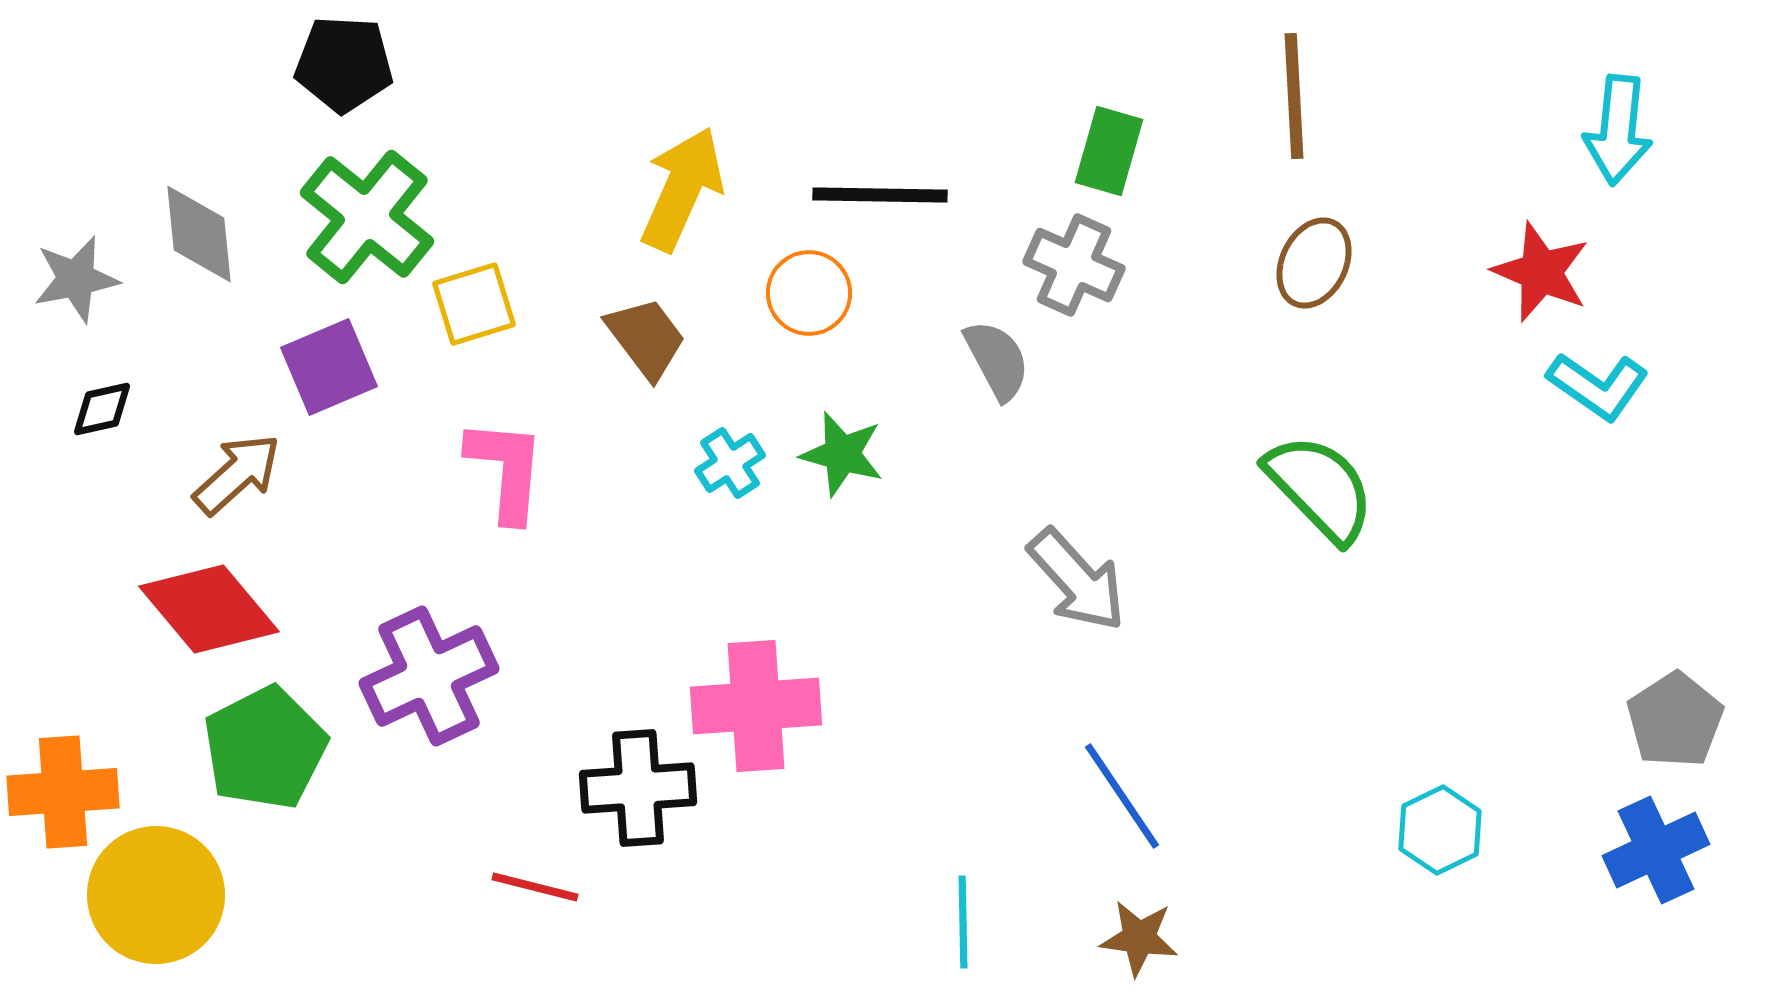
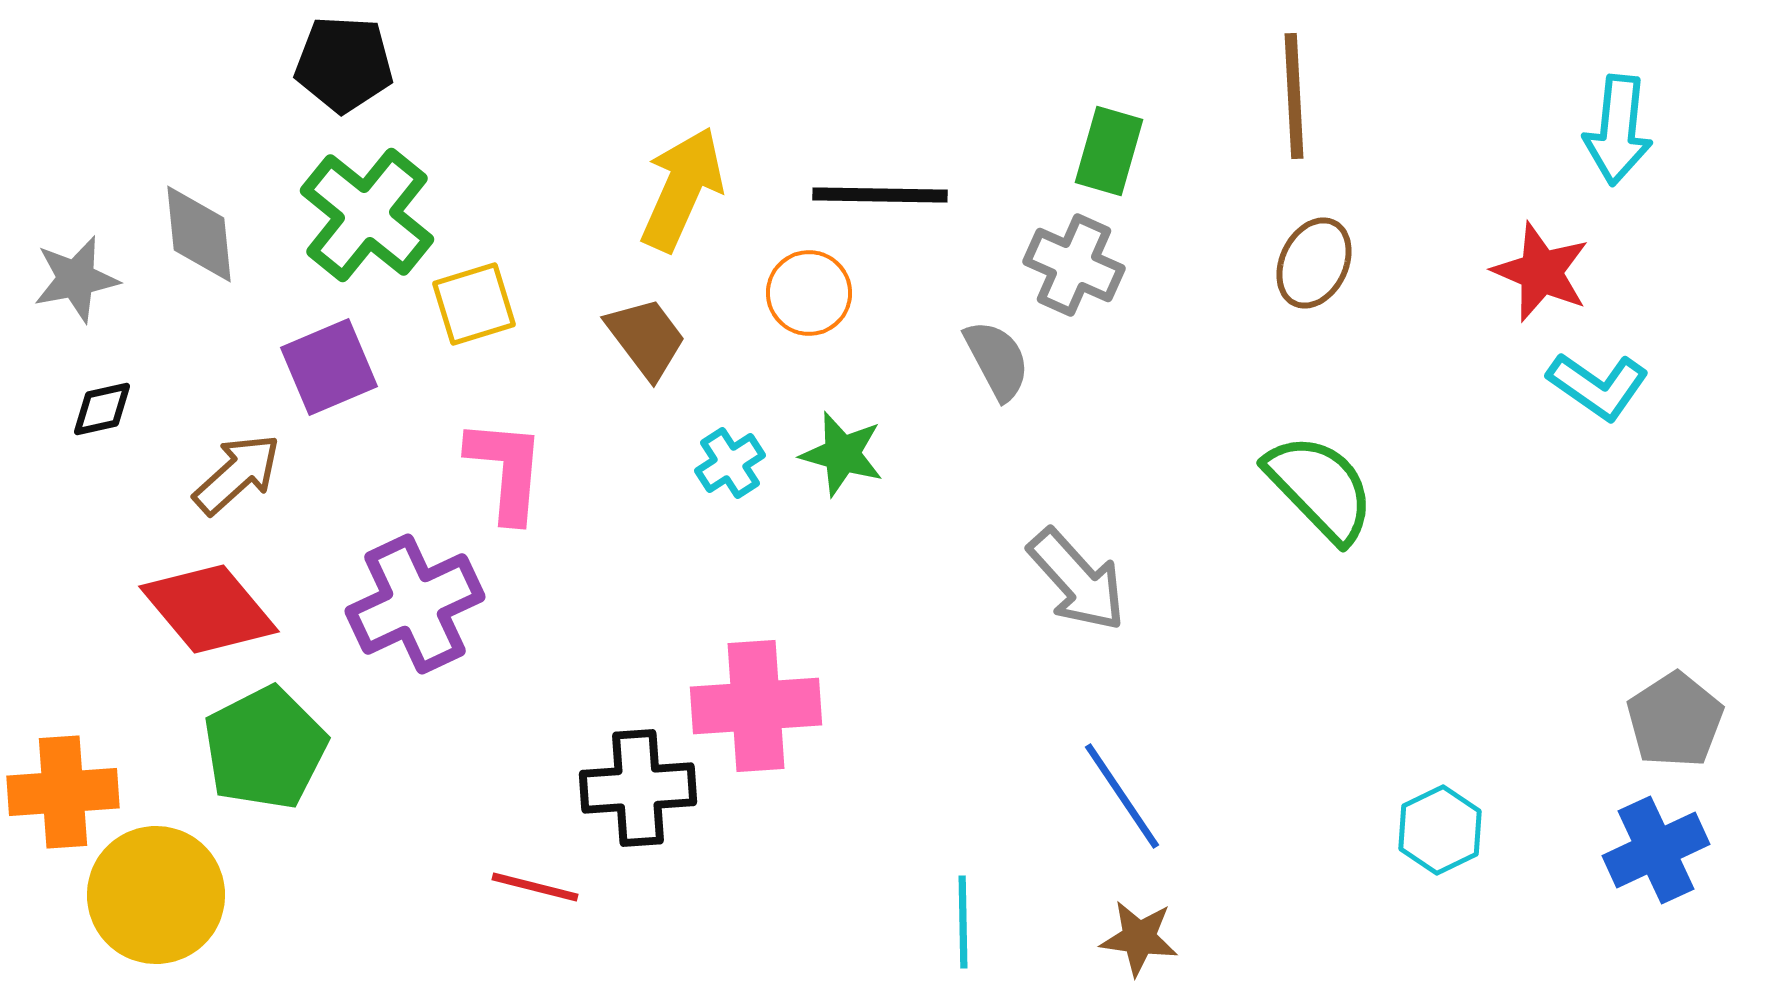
green cross: moved 2 px up
purple cross: moved 14 px left, 72 px up
